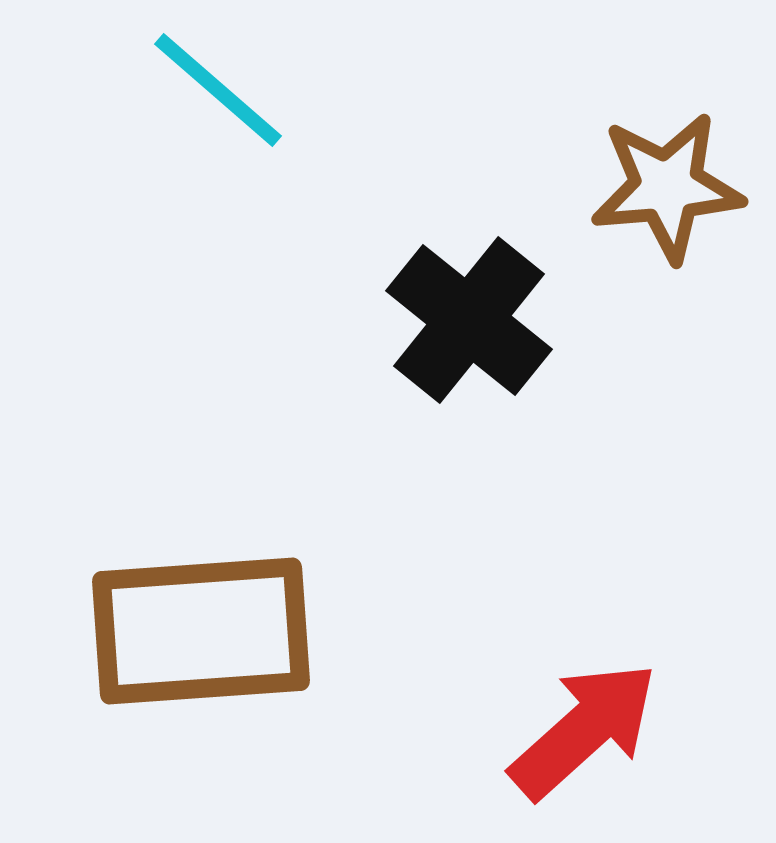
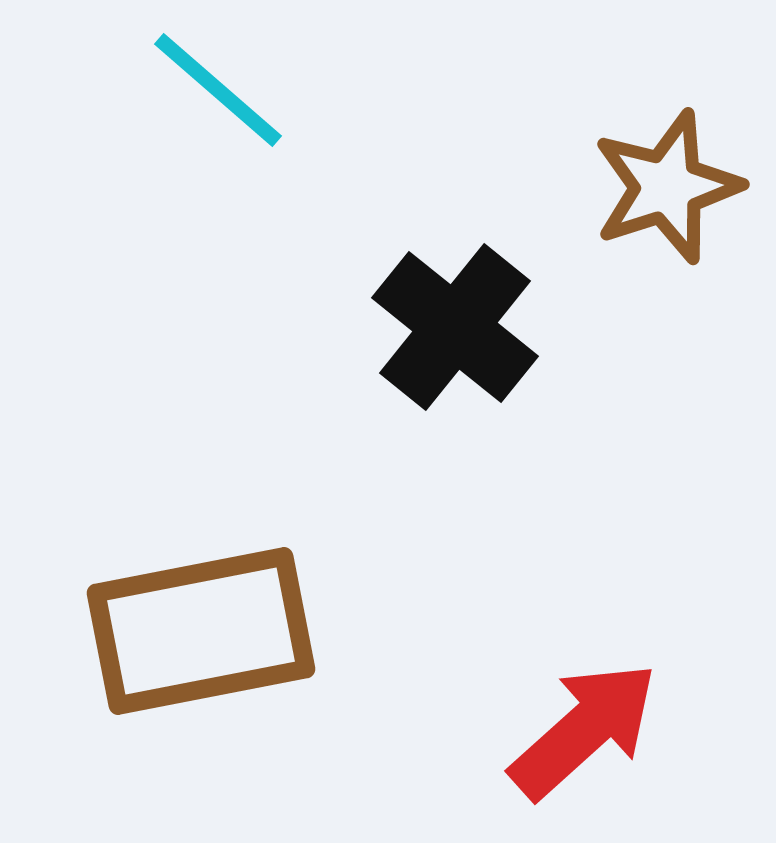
brown star: rotated 13 degrees counterclockwise
black cross: moved 14 px left, 7 px down
brown rectangle: rotated 7 degrees counterclockwise
